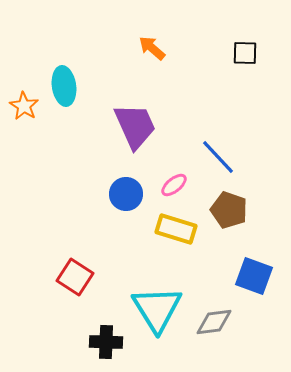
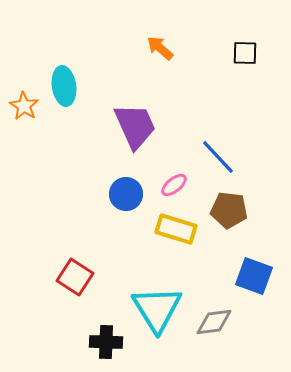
orange arrow: moved 8 px right
brown pentagon: rotated 12 degrees counterclockwise
